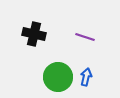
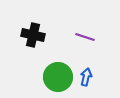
black cross: moved 1 px left, 1 px down
